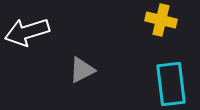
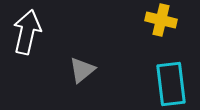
white arrow: rotated 120 degrees clockwise
gray triangle: rotated 12 degrees counterclockwise
